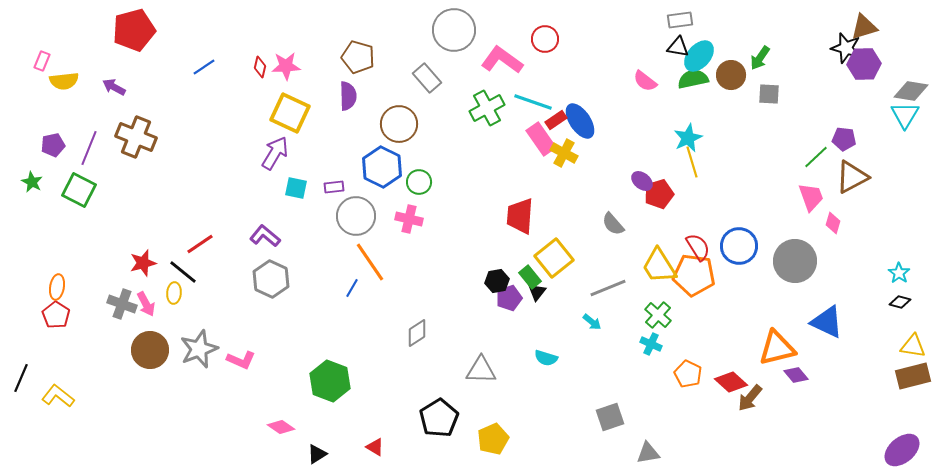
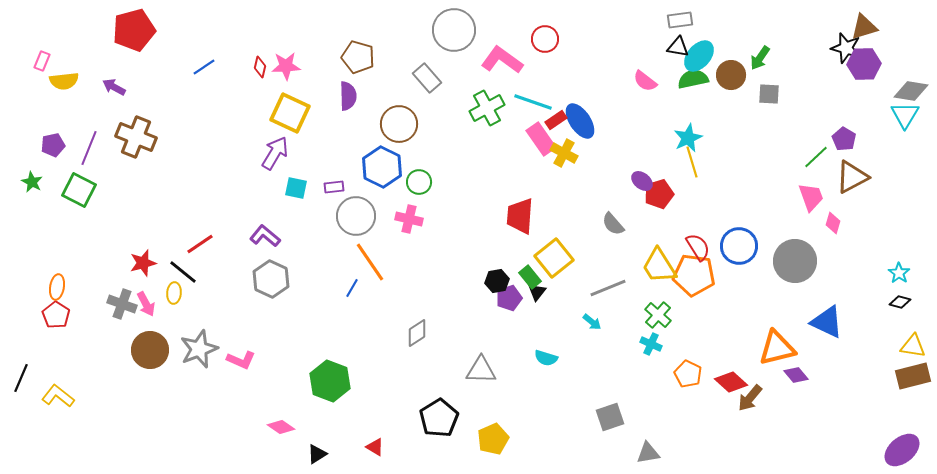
purple pentagon at (844, 139): rotated 25 degrees clockwise
